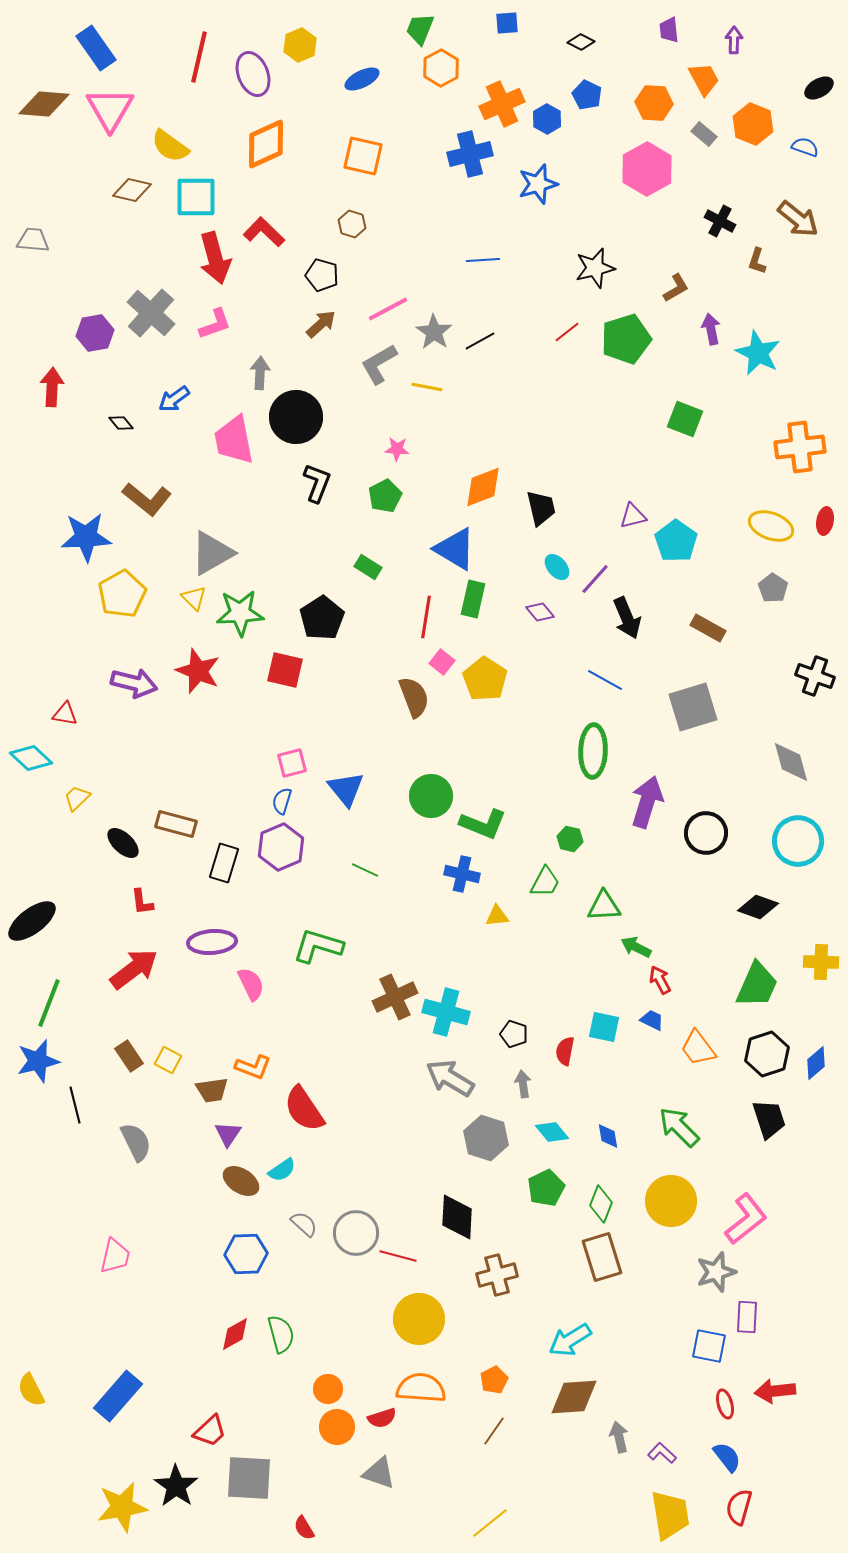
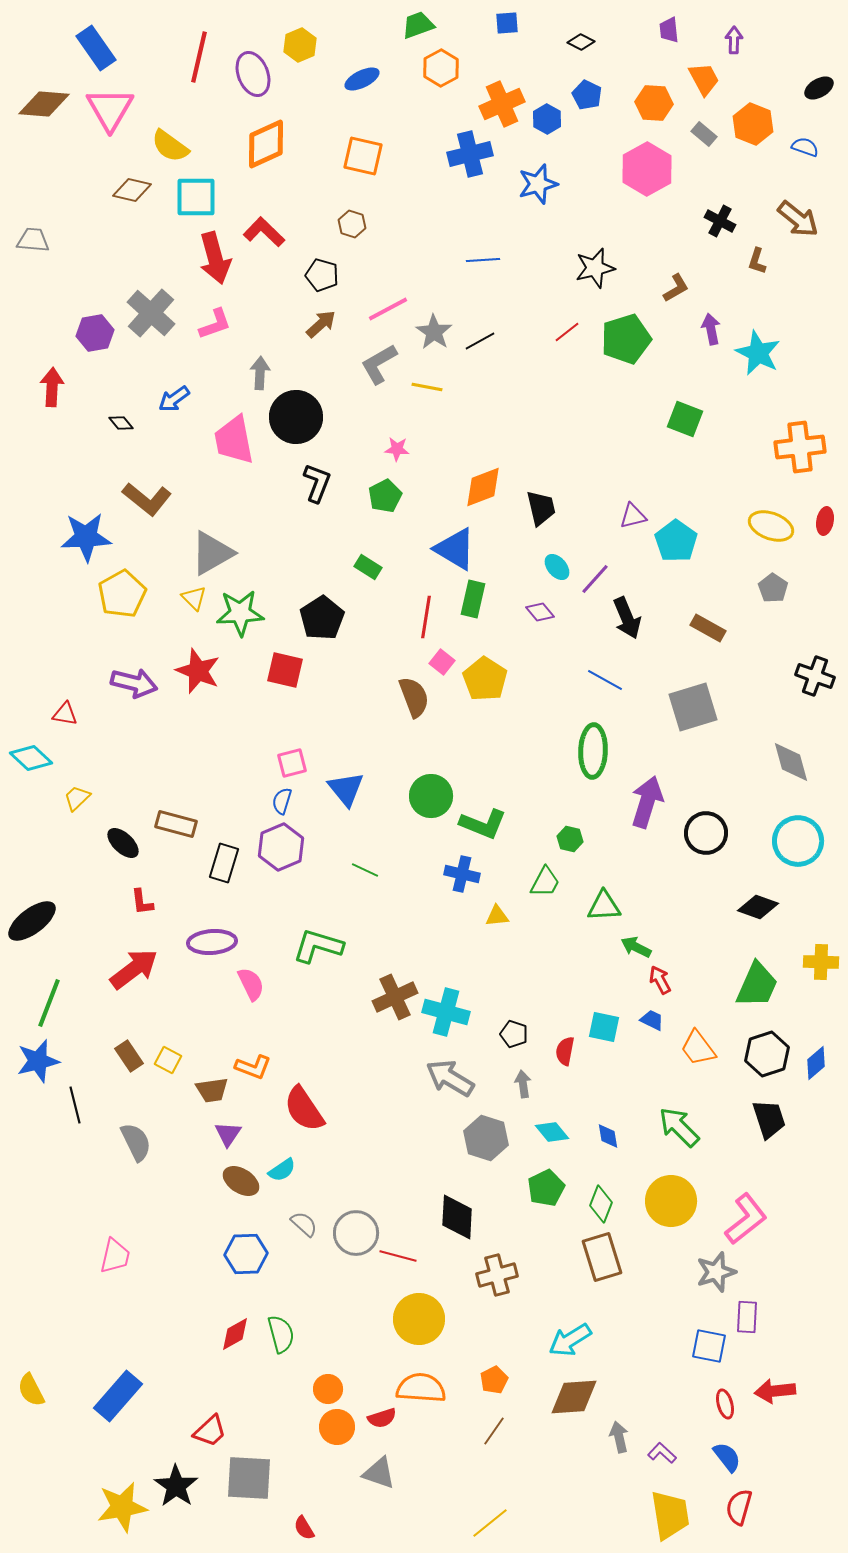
green trapezoid at (420, 29): moved 2 px left, 4 px up; rotated 48 degrees clockwise
